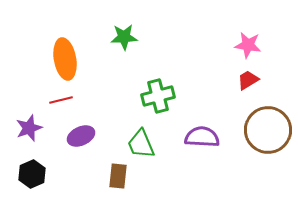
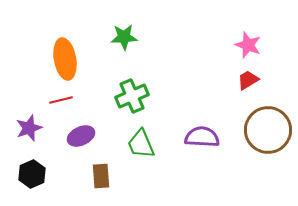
pink star: rotated 12 degrees clockwise
green cross: moved 26 px left; rotated 8 degrees counterclockwise
brown rectangle: moved 17 px left; rotated 10 degrees counterclockwise
